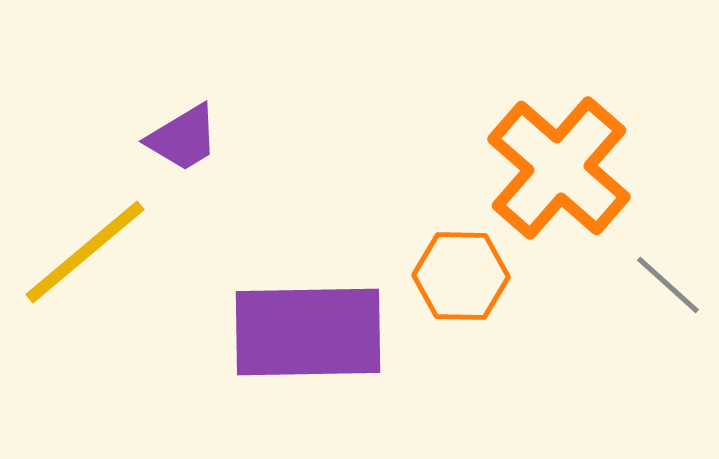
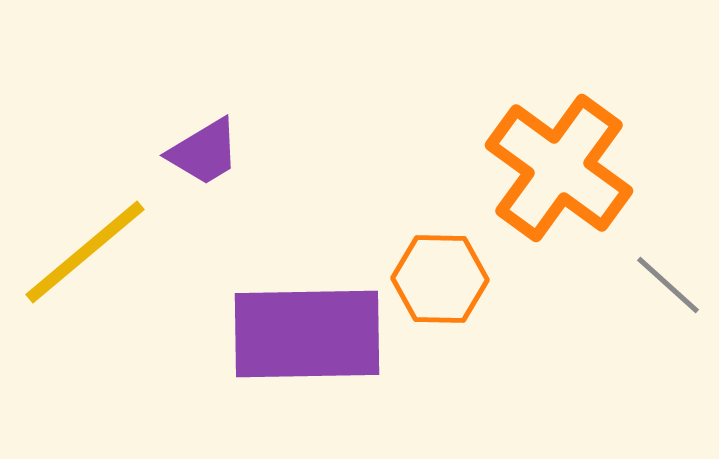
purple trapezoid: moved 21 px right, 14 px down
orange cross: rotated 5 degrees counterclockwise
orange hexagon: moved 21 px left, 3 px down
purple rectangle: moved 1 px left, 2 px down
